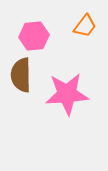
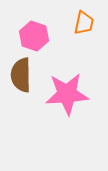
orange trapezoid: moved 1 px left, 3 px up; rotated 25 degrees counterclockwise
pink hexagon: rotated 24 degrees clockwise
